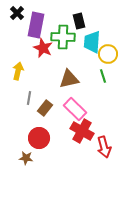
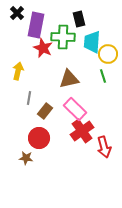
black rectangle: moved 2 px up
brown rectangle: moved 3 px down
red cross: rotated 25 degrees clockwise
